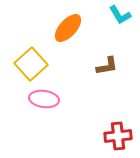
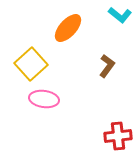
cyan L-shape: rotated 20 degrees counterclockwise
brown L-shape: rotated 45 degrees counterclockwise
